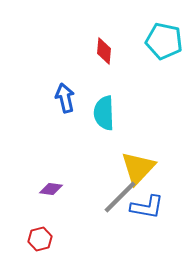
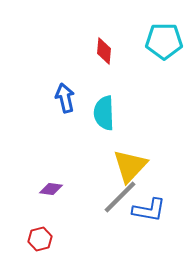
cyan pentagon: rotated 12 degrees counterclockwise
yellow triangle: moved 8 px left, 2 px up
blue L-shape: moved 2 px right, 3 px down
